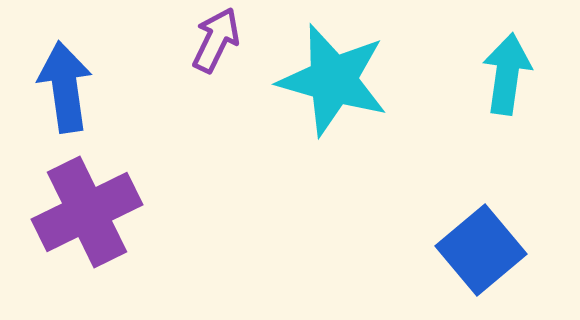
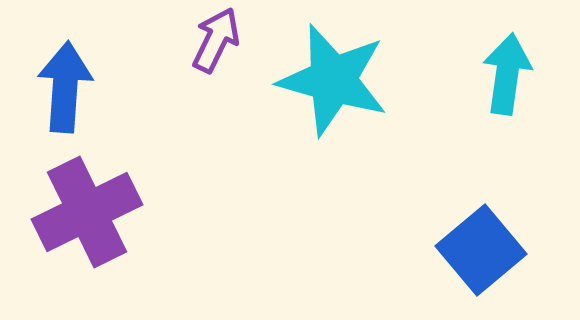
blue arrow: rotated 12 degrees clockwise
